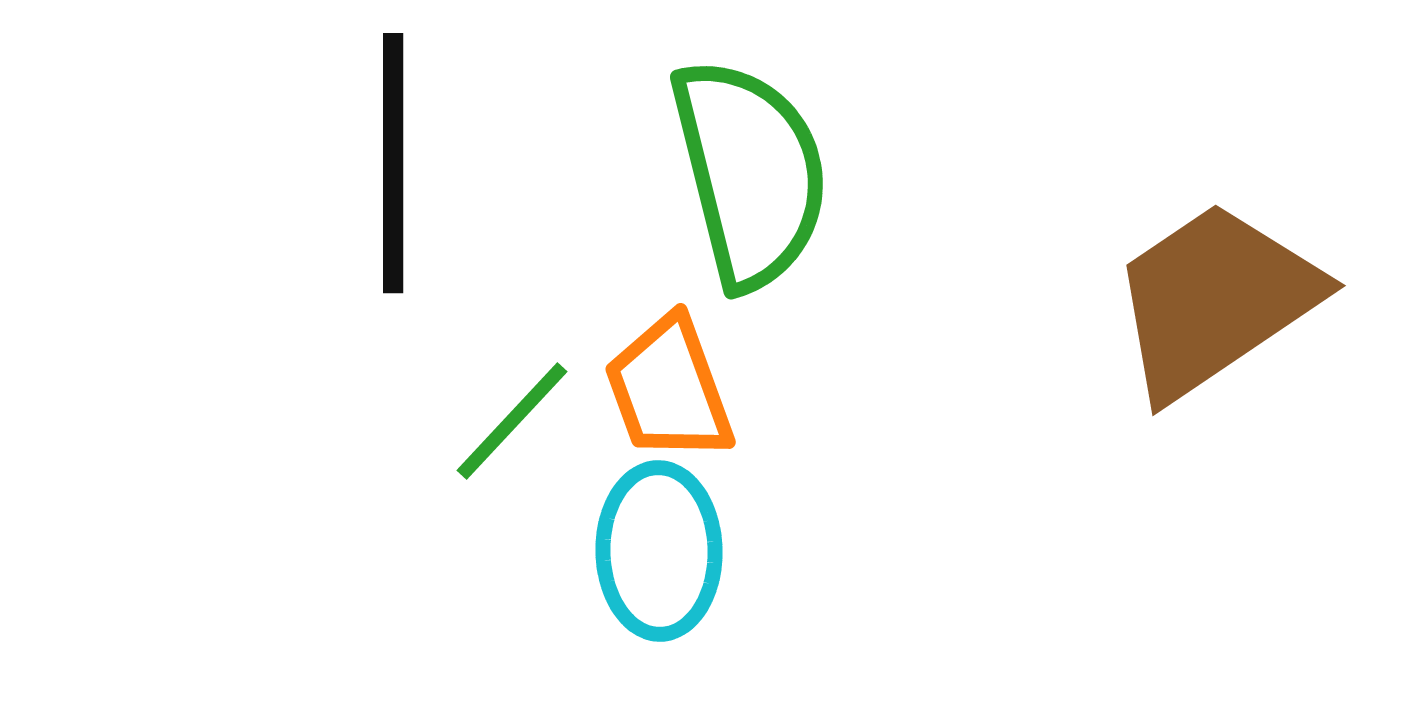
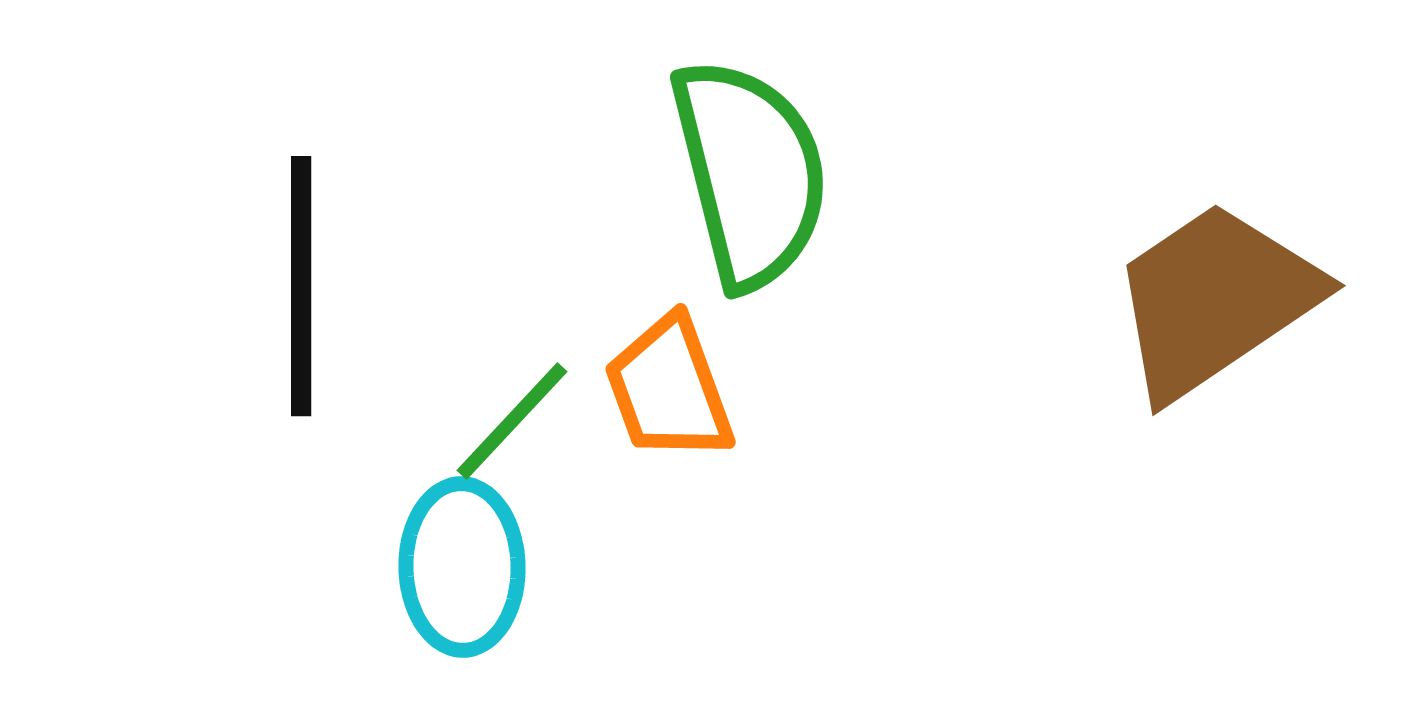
black line: moved 92 px left, 123 px down
cyan ellipse: moved 197 px left, 16 px down
